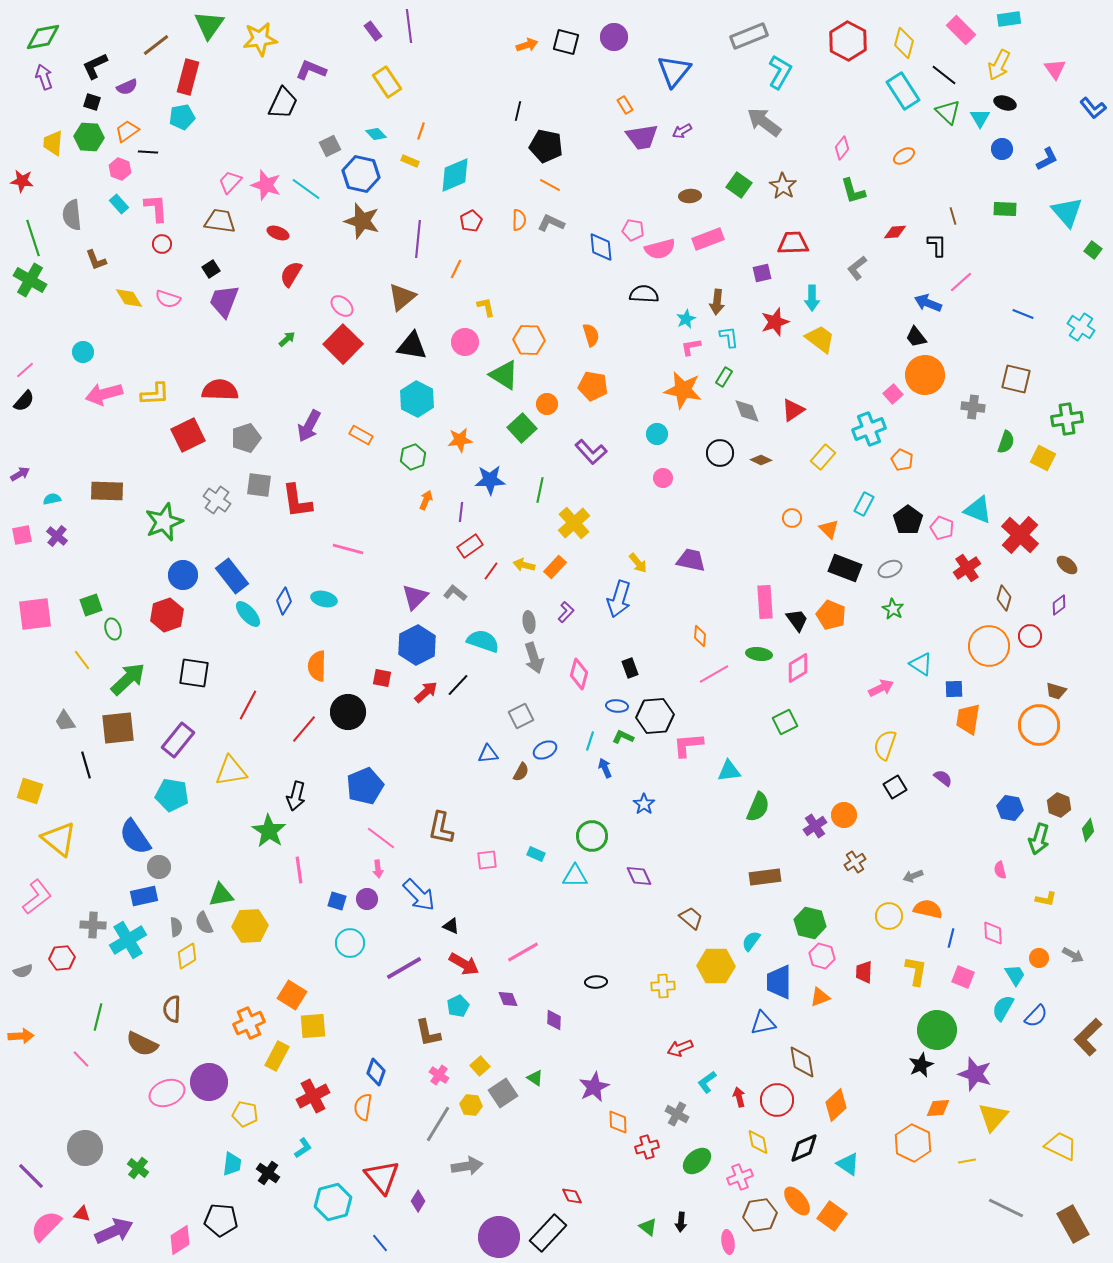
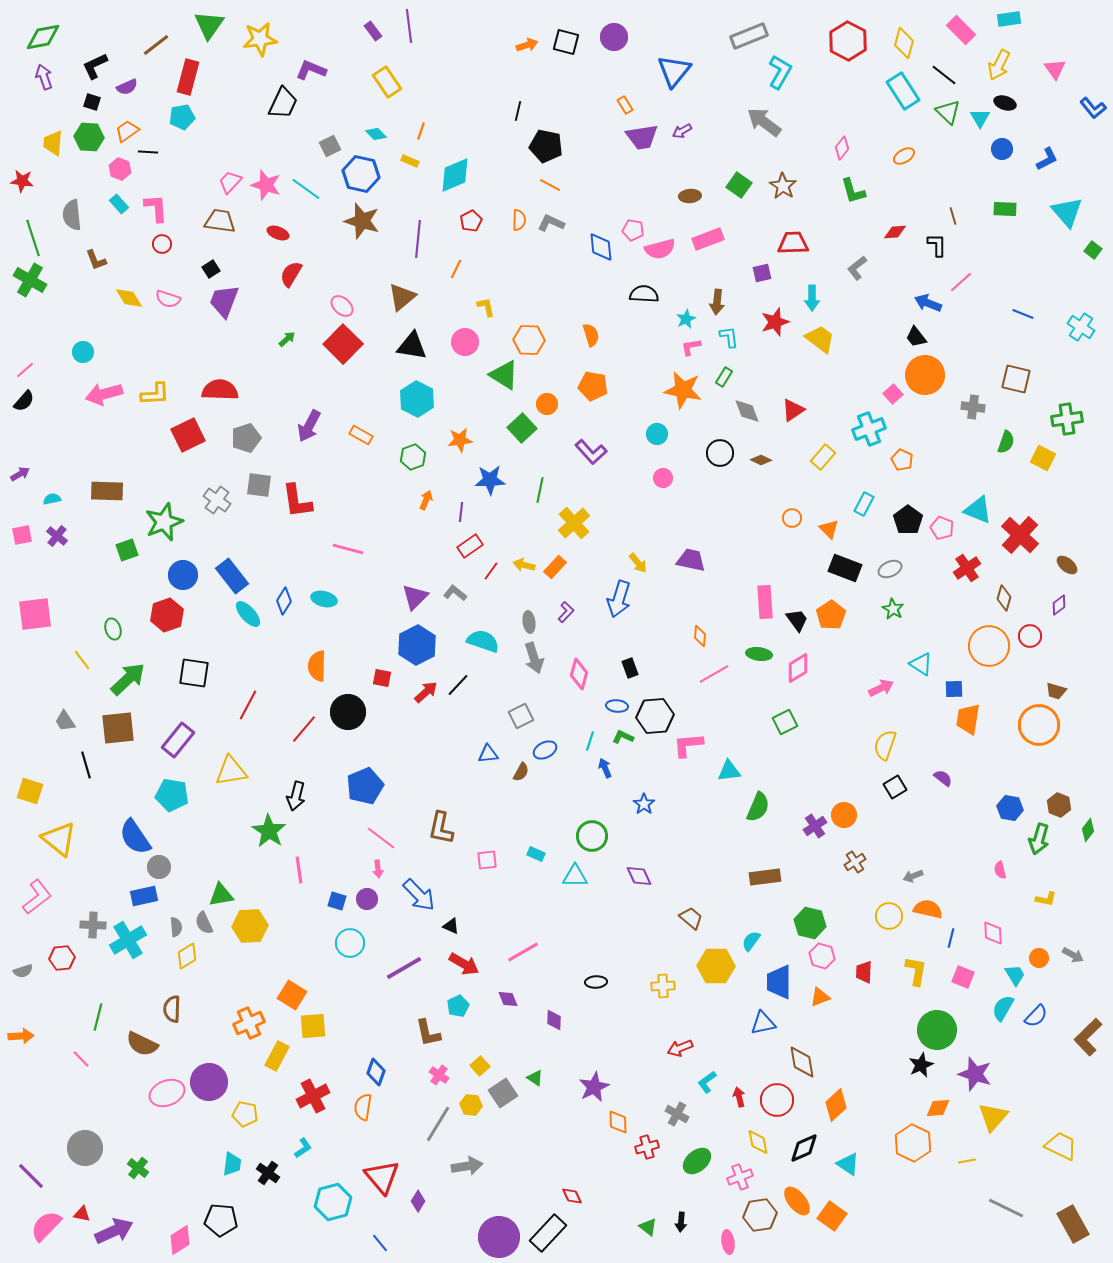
green square at (91, 605): moved 36 px right, 55 px up
orange pentagon at (831, 615): rotated 16 degrees clockwise
